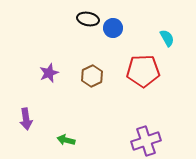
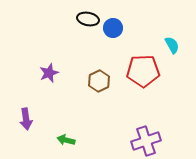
cyan semicircle: moved 5 px right, 7 px down
brown hexagon: moved 7 px right, 5 px down
